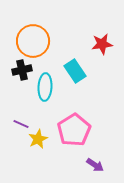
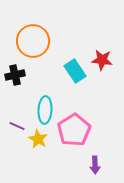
red star: moved 16 px down; rotated 15 degrees clockwise
black cross: moved 7 px left, 5 px down
cyan ellipse: moved 23 px down
purple line: moved 4 px left, 2 px down
yellow star: rotated 18 degrees counterclockwise
purple arrow: rotated 54 degrees clockwise
